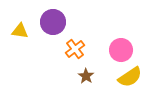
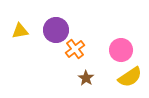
purple circle: moved 3 px right, 8 px down
yellow triangle: rotated 18 degrees counterclockwise
brown star: moved 2 px down
